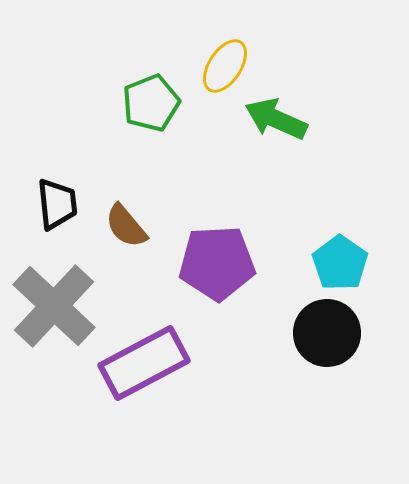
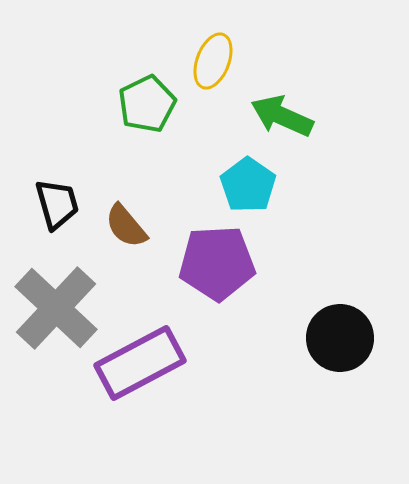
yellow ellipse: moved 12 px left, 5 px up; rotated 12 degrees counterclockwise
green pentagon: moved 4 px left, 1 px down; rotated 4 degrees counterclockwise
green arrow: moved 6 px right, 3 px up
black trapezoid: rotated 10 degrees counterclockwise
cyan pentagon: moved 92 px left, 78 px up
gray cross: moved 2 px right, 2 px down
black circle: moved 13 px right, 5 px down
purple rectangle: moved 4 px left
